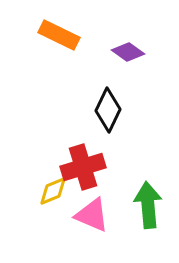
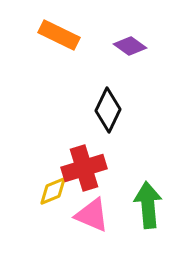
purple diamond: moved 2 px right, 6 px up
red cross: moved 1 px right, 1 px down
